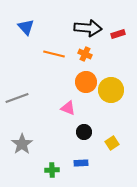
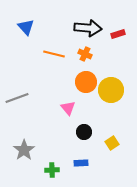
pink triangle: rotated 28 degrees clockwise
gray star: moved 2 px right, 6 px down
